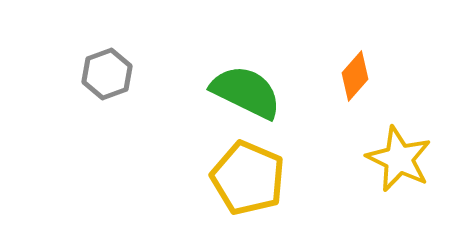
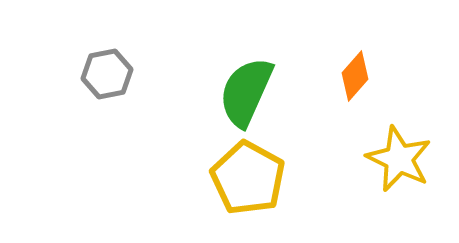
gray hexagon: rotated 9 degrees clockwise
green semicircle: rotated 92 degrees counterclockwise
yellow pentagon: rotated 6 degrees clockwise
